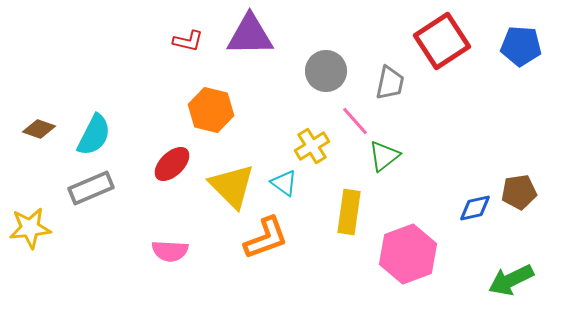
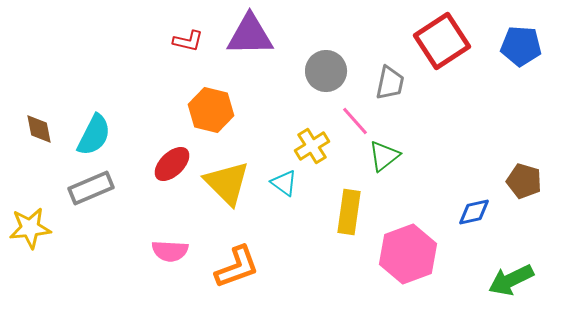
brown diamond: rotated 60 degrees clockwise
yellow triangle: moved 5 px left, 3 px up
brown pentagon: moved 5 px right, 11 px up; rotated 24 degrees clockwise
blue diamond: moved 1 px left, 4 px down
orange L-shape: moved 29 px left, 29 px down
